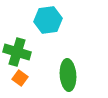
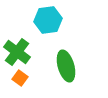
green cross: rotated 20 degrees clockwise
green ellipse: moved 2 px left, 9 px up; rotated 12 degrees counterclockwise
